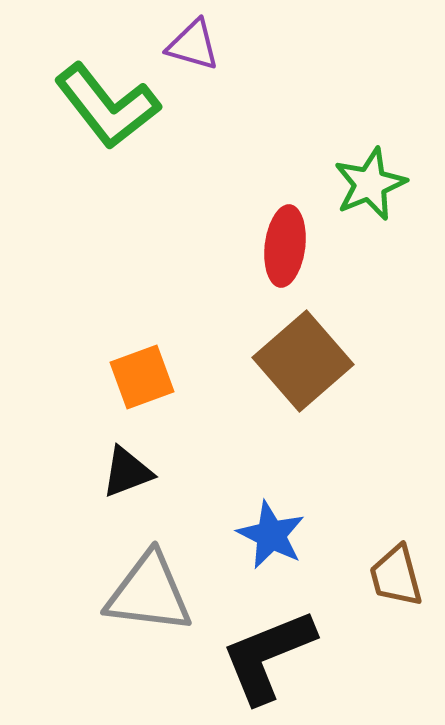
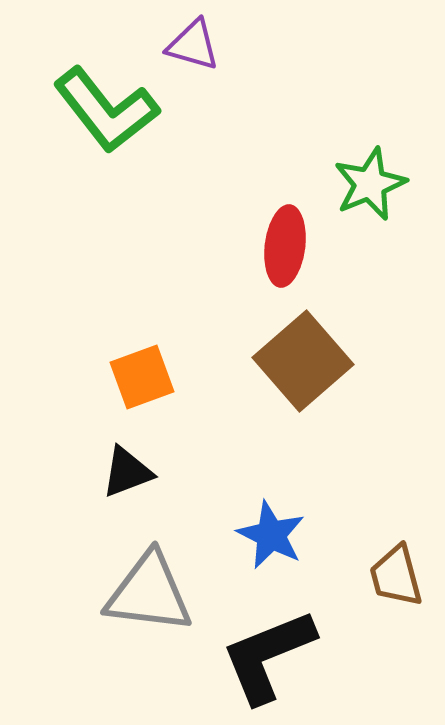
green L-shape: moved 1 px left, 4 px down
